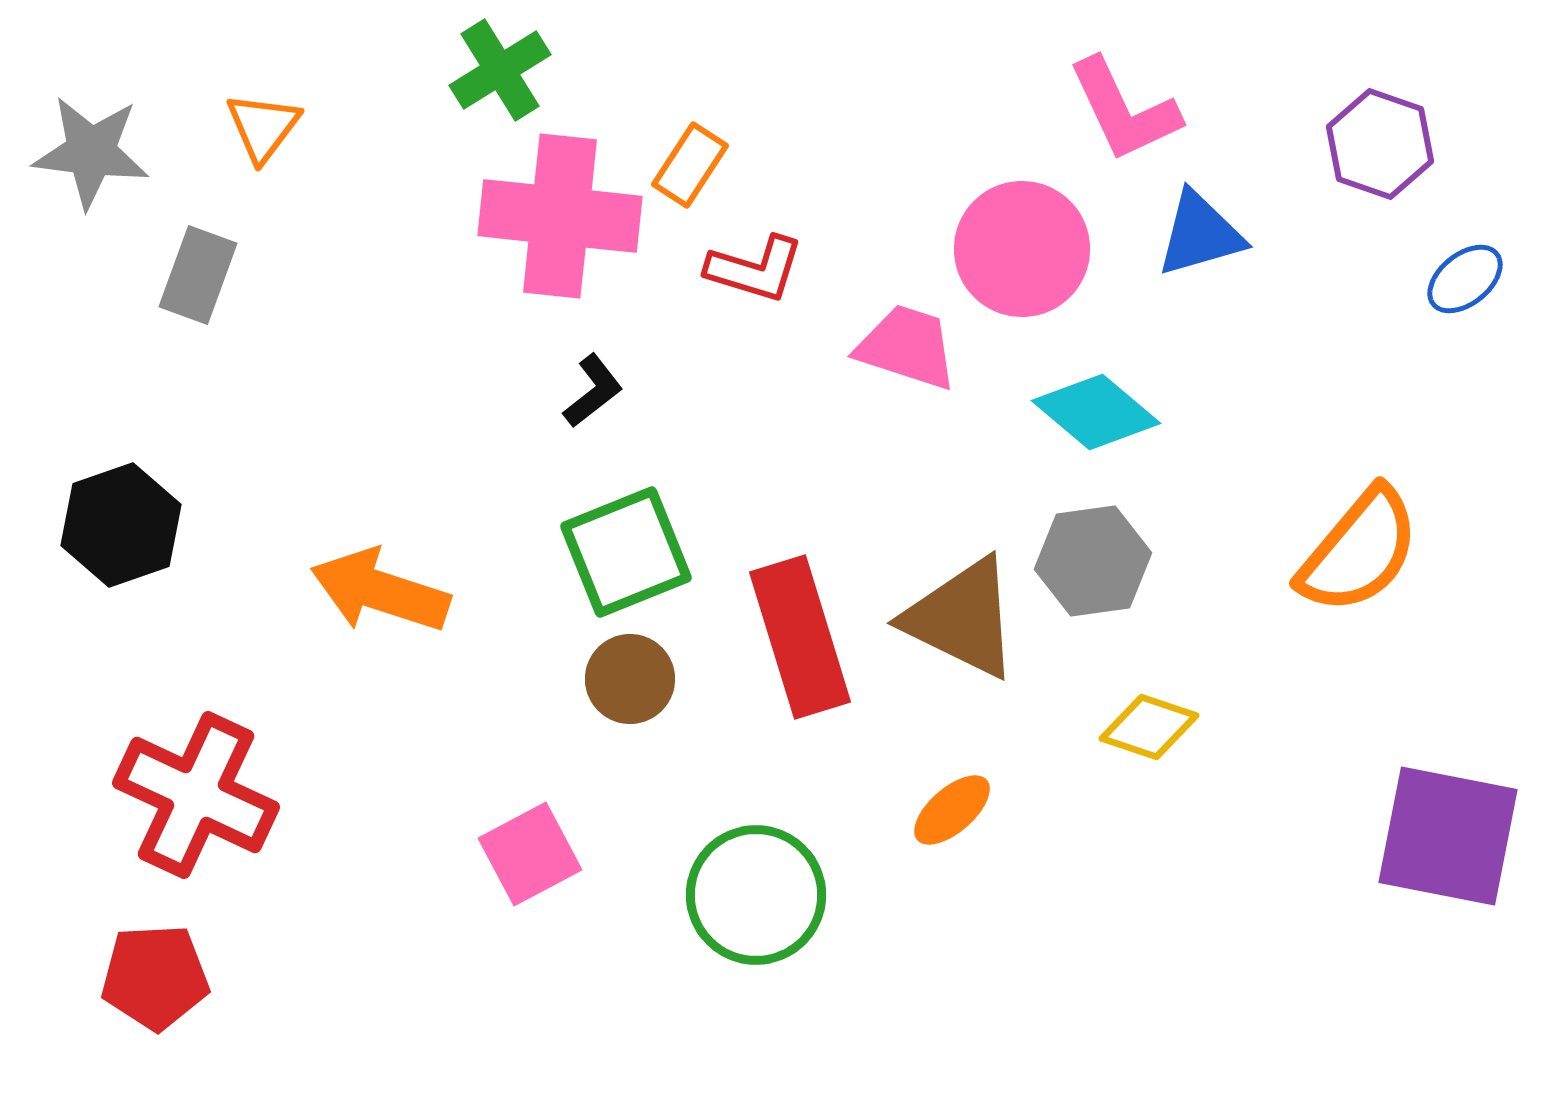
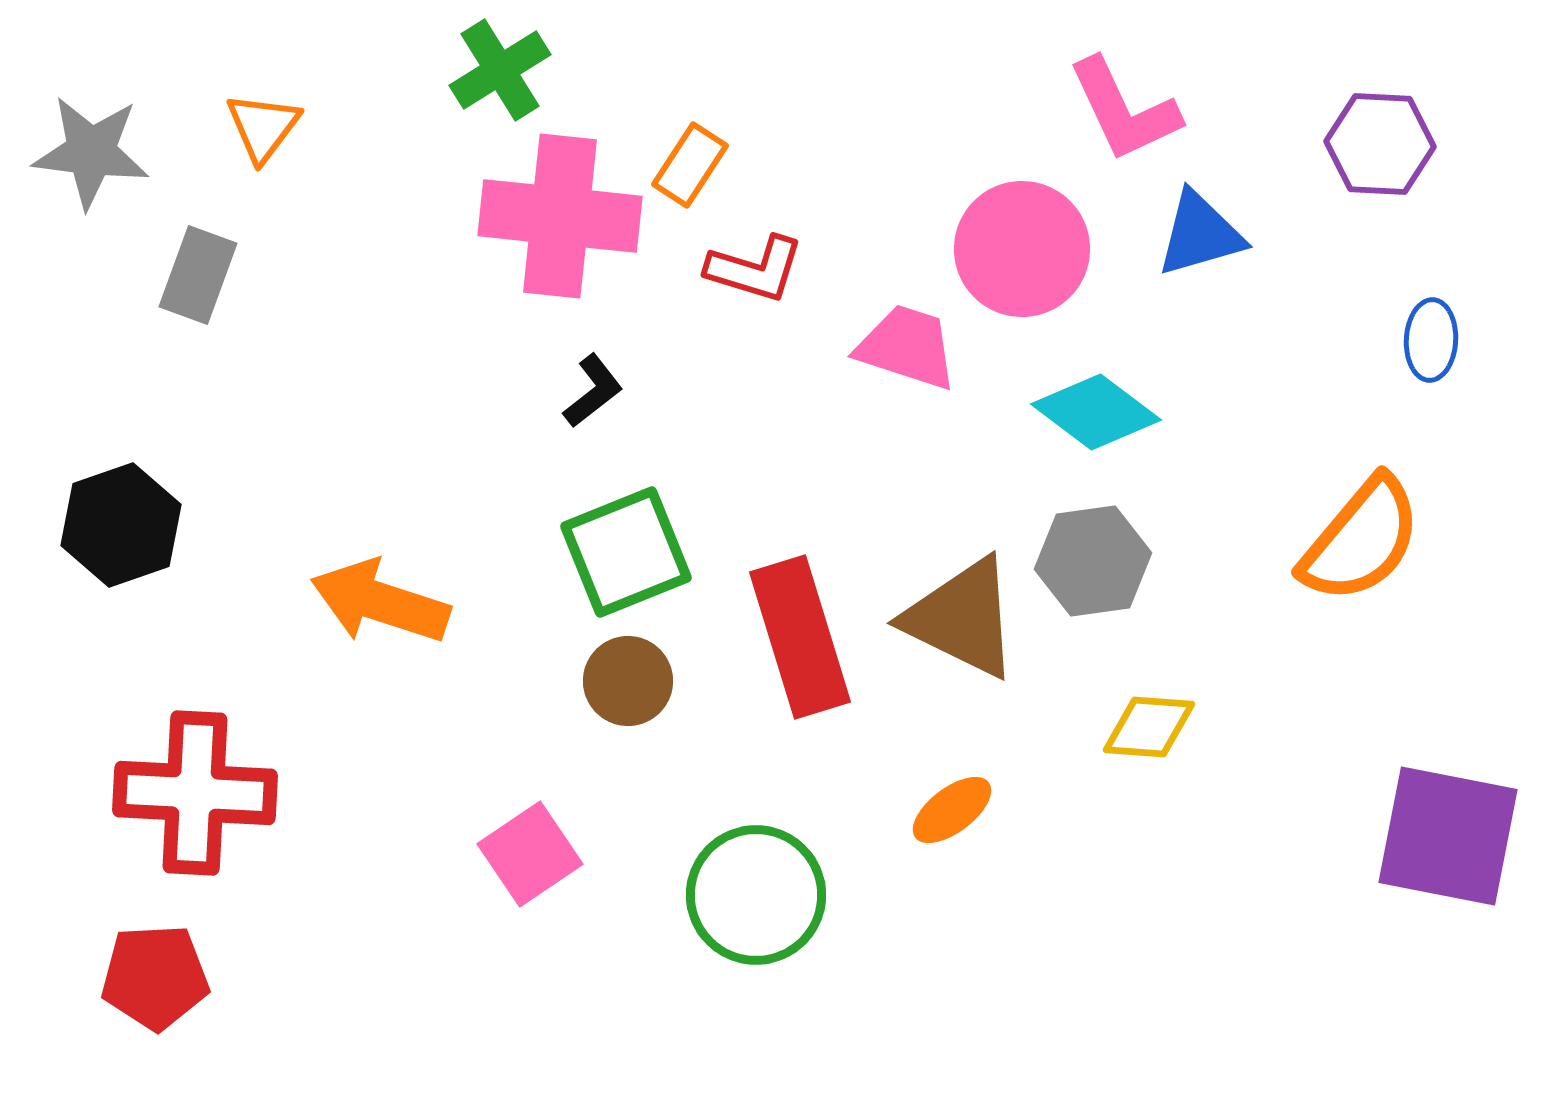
purple hexagon: rotated 16 degrees counterclockwise
blue ellipse: moved 34 px left, 61 px down; rotated 48 degrees counterclockwise
cyan diamond: rotated 3 degrees counterclockwise
orange semicircle: moved 2 px right, 11 px up
orange arrow: moved 11 px down
brown circle: moved 2 px left, 2 px down
yellow diamond: rotated 14 degrees counterclockwise
red cross: moved 1 px left, 2 px up; rotated 22 degrees counterclockwise
orange ellipse: rotated 4 degrees clockwise
pink square: rotated 6 degrees counterclockwise
